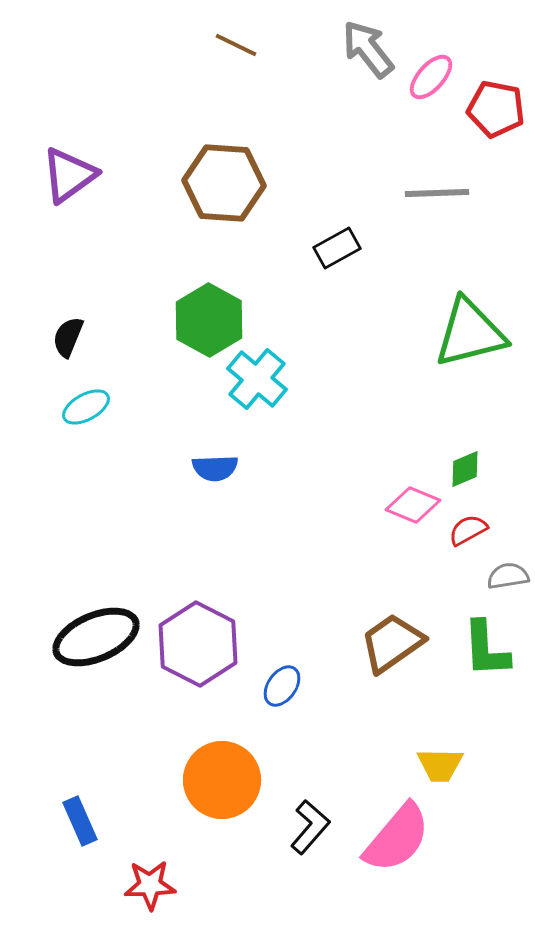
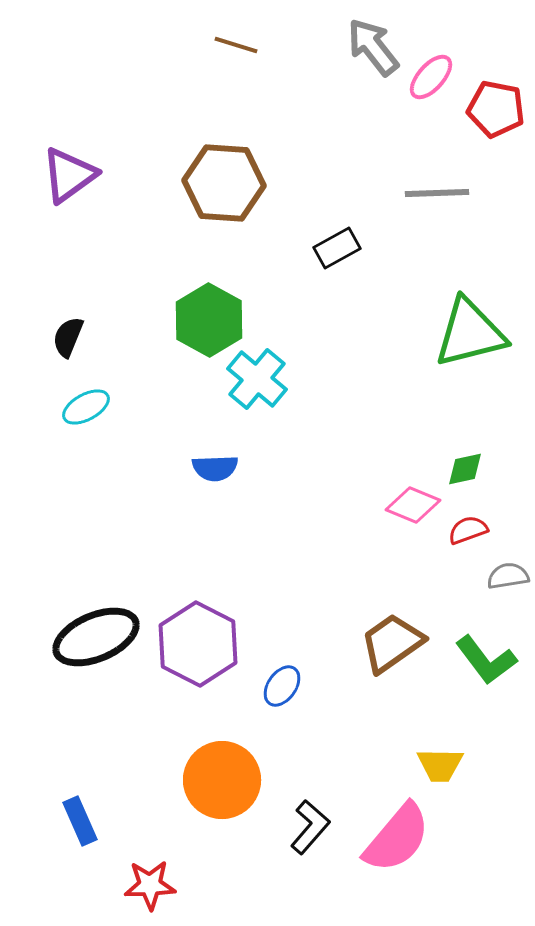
brown line: rotated 9 degrees counterclockwise
gray arrow: moved 5 px right, 2 px up
green diamond: rotated 12 degrees clockwise
red semicircle: rotated 9 degrees clockwise
green L-shape: moved 11 px down; rotated 34 degrees counterclockwise
